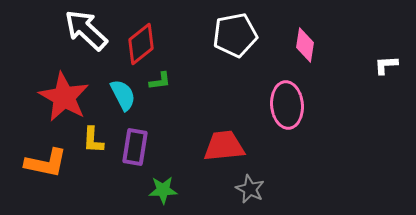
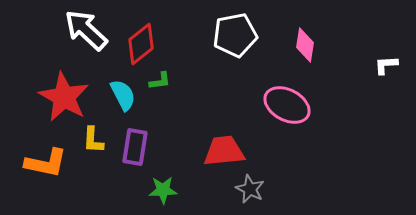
pink ellipse: rotated 57 degrees counterclockwise
red trapezoid: moved 5 px down
